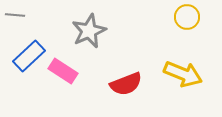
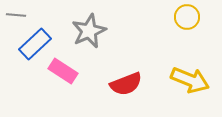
gray line: moved 1 px right
blue rectangle: moved 6 px right, 12 px up
yellow arrow: moved 7 px right, 6 px down
